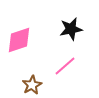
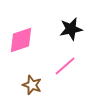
pink diamond: moved 2 px right
brown star: rotated 24 degrees counterclockwise
